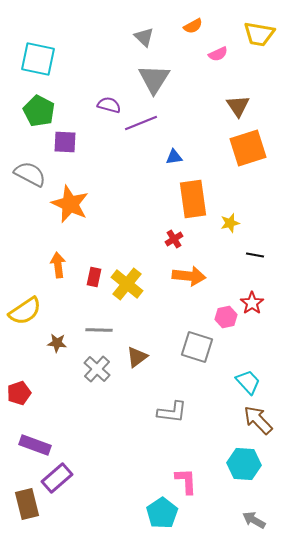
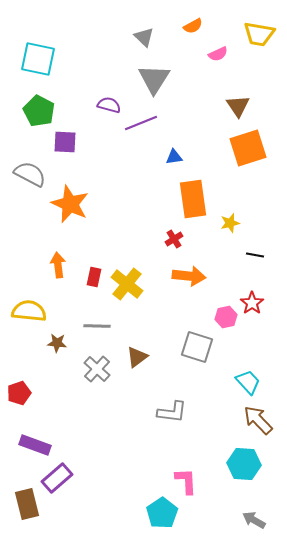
yellow semicircle at (25, 311): moved 4 px right; rotated 140 degrees counterclockwise
gray line at (99, 330): moved 2 px left, 4 px up
